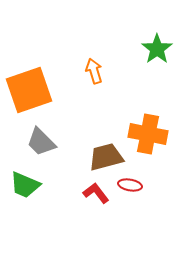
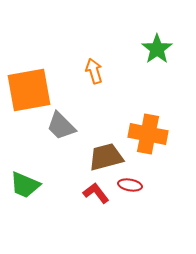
orange square: rotated 9 degrees clockwise
gray trapezoid: moved 20 px right, 16 px up
